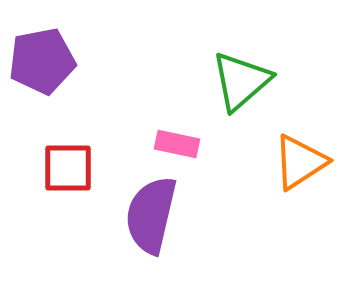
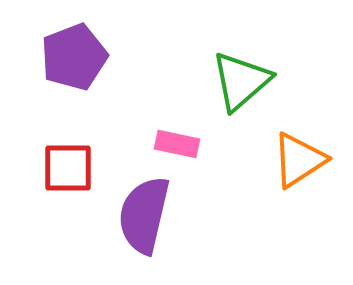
purple pentagon: moved 32 px right, 4 px up; rotated 10 degrees counterclockwise
orange triangle: moved 1 px left, 2 px up
purple semicircle: moved 7 px left
